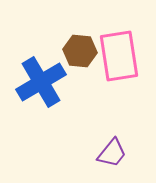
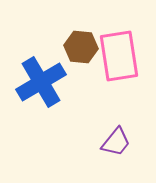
brown hexagon: moved 1 px right, 4 px up
purple trapezoid: moved 4 px right, 11 px up
